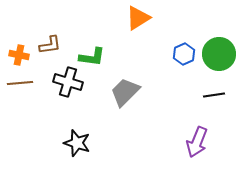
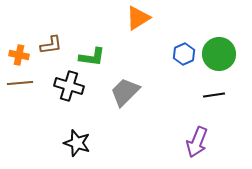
brown L-shape: moved 1 px right
black cross: moved 1 px right, 4 px down
